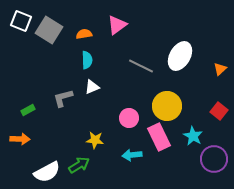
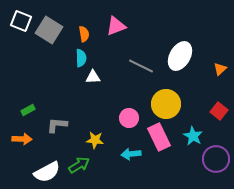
pink triangle: moved 1 px left, 1 px down; rotated 15 degrees clockwise
orange semicircle: rotated 91 degrees clockwise
cyan semicircle: moved 6 px left, 2 px up
white triangle: moved 1 px right, 10 px up; rotated 21 degrees clockwise
gray L-shape: moved 6 px left, 27 px down; rotated 20 degrees clockwise
yellow circle: moved 1 px left, 2 px up
orange arrow: moved 2 px right
cyan arrow: moved 1 px left, 1 px up
purple circle: moved 2 px right
